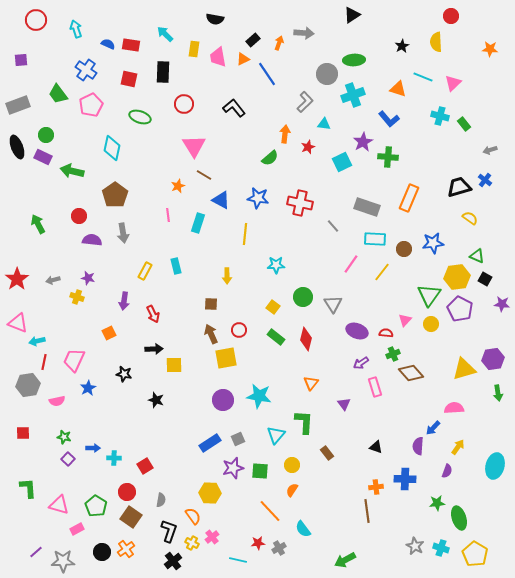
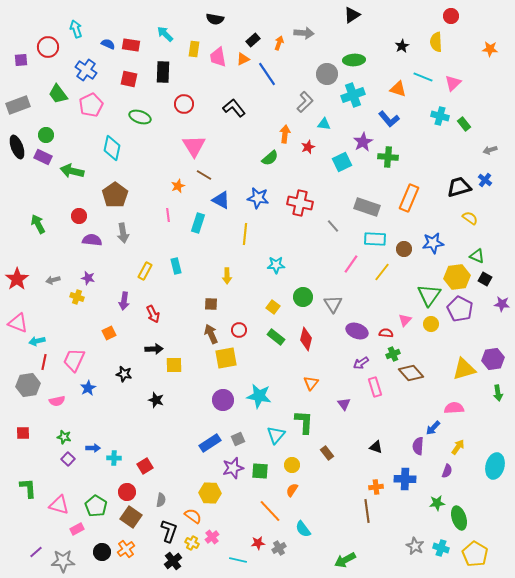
red circle at (36, 20): moved 12 px right, 27 px down
orange semicircle at (193, 516): rotated 18 degrees counterclockwise
